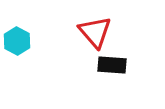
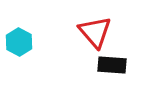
cyan hexagon: moved 2 px right, 1 px down
